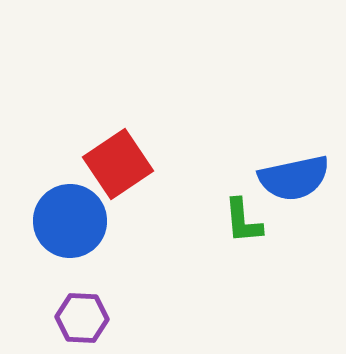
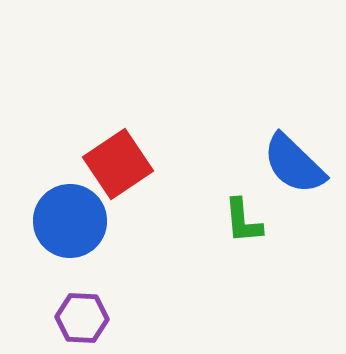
blue semicircle: moved 14 px up; rotated 56 degrees clockwise
